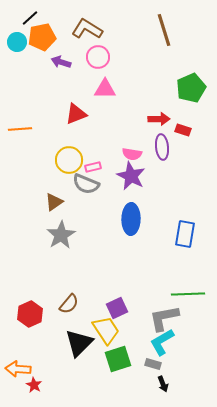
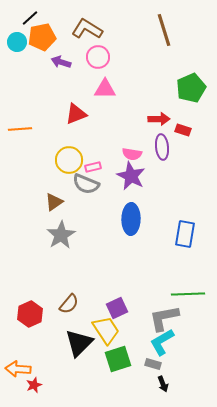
red star: rotated 21 degrees clockwise
